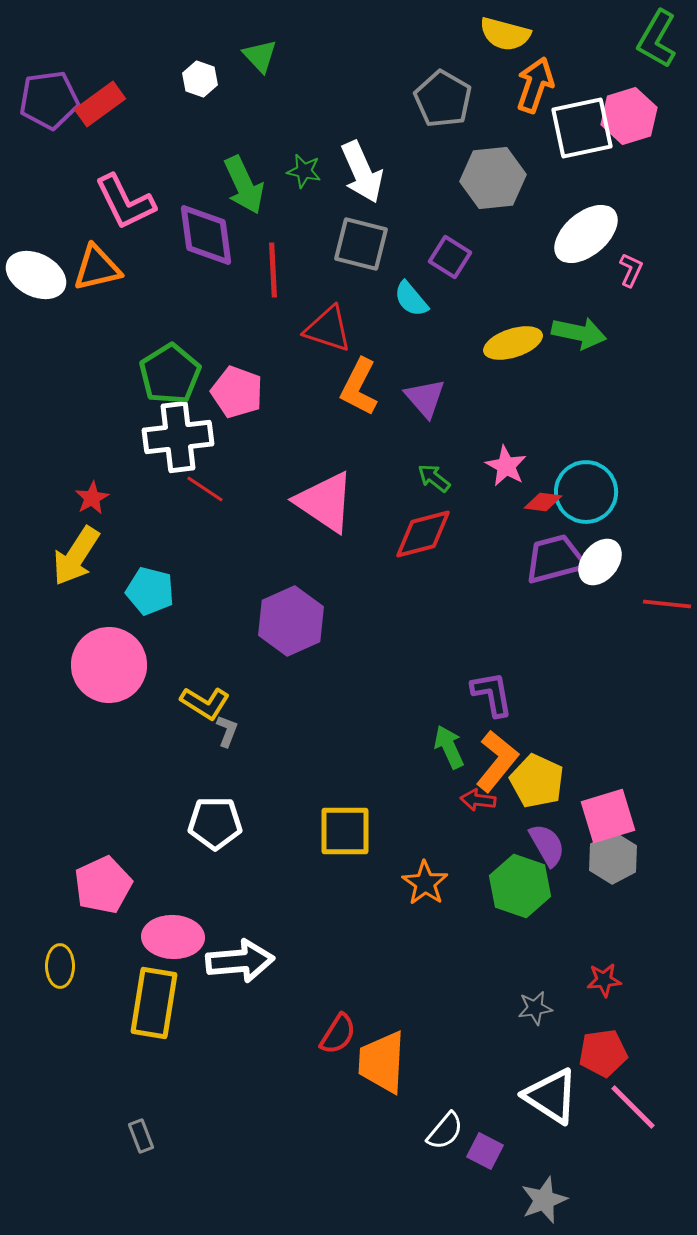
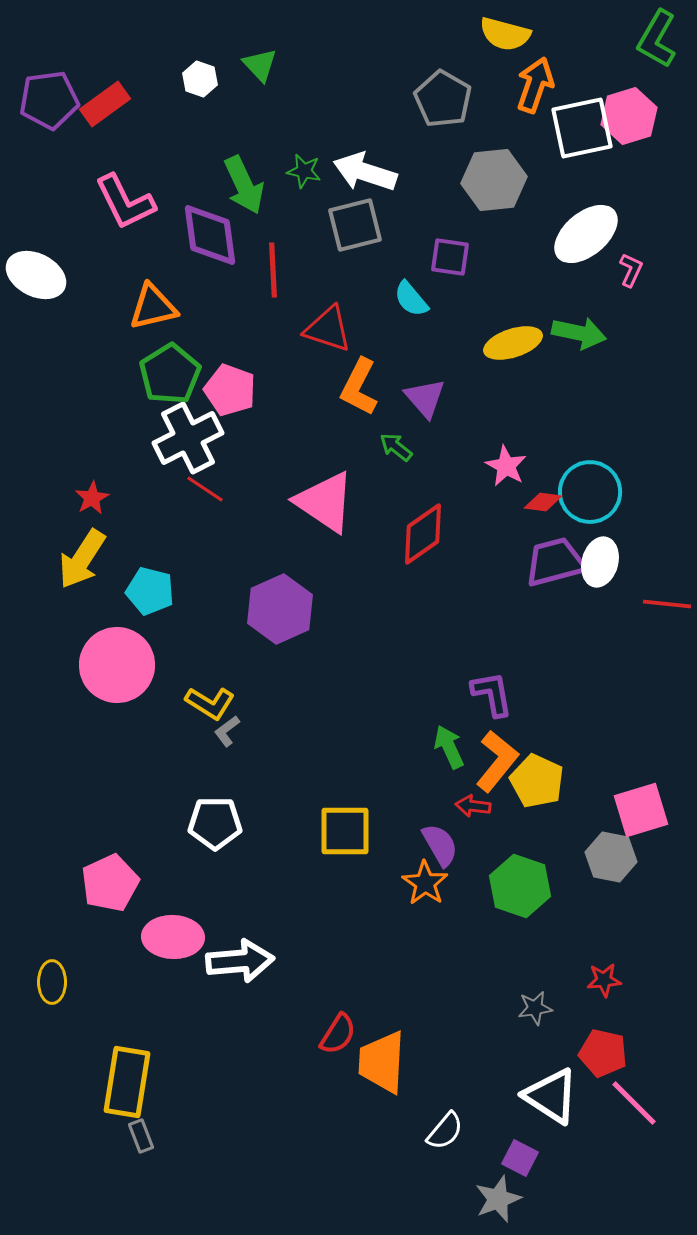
green triangle at (260, 56): moved 9 px down
red rectangle at (100, 104): moved 5 px right
white arrow at (362, 172): moved 3 px right; rotated 132 degrees clockwise
gray hexagon at (493, 178): moved 1 px right, 2 px down
purple diamond at (206, 235): moved 4 px right
gray square at (361, 244): moved 6 px left, 19 px up; rotated 28 degrees counterclockwise
purple square at (450, 257): rotated 24 degrees counterclockwise
orange triangle at (97, 268): moved 56 px right, 39 px down
pink pentagon at (237, 392): moved 7 px left, 2 px up
white cross at (178, 437): moved 10 px right, 1 px down; rotated 20 degrees counterclockwise
green arrow at (434, 478): moved 38 px left, 31 px up
cyan circle at (586, 492): moved 4 px right
red diamond at (423, 534): rotated 20 degrees counterclockwise
yellow arrow at (76, 556): moved 6 px right, 3 px down
purple trapezoid at (555, 559): moved 3 px down
white ellipse at (600, 562): rotated 24 degrees counterclockwise
purple hexagon at (291, 621): moved 11 px left, 12 px up
pink circle at (109, 665): moved 8 px right
yellow L-shape at (205, 703): moved 5 px right
gray L-shape at (227, 731): rotated 148 degrees counterclockwise
red arrow at (478, 800): moved 5 px left, 6 px down
pink square at (608, 816): moved 33 px right, 6 px up
purple semicircle at (547, 845): moved 107 px left
gray hexagon at (613, 858): moved 2 px left, 1 px up; rotated 21 degrees counterclockwise
pink pentagon at (103, 885): moved 7 px right, 2 px up
yellow ellipse at (60, 966): moved 8 px left, 16 px down
yellow rectangle at (154, 1003): moved 27 px left, 79 px down
red pentagon at (603, 1053): rotated 21 degrees clockwise
pink line at (633, 1107): moved 1 px right, 4 px up
purple square at (485, 1151): moved 35 px right, 7 px down
gray star at (544, 1200): moved 46 px left, 1 px up
